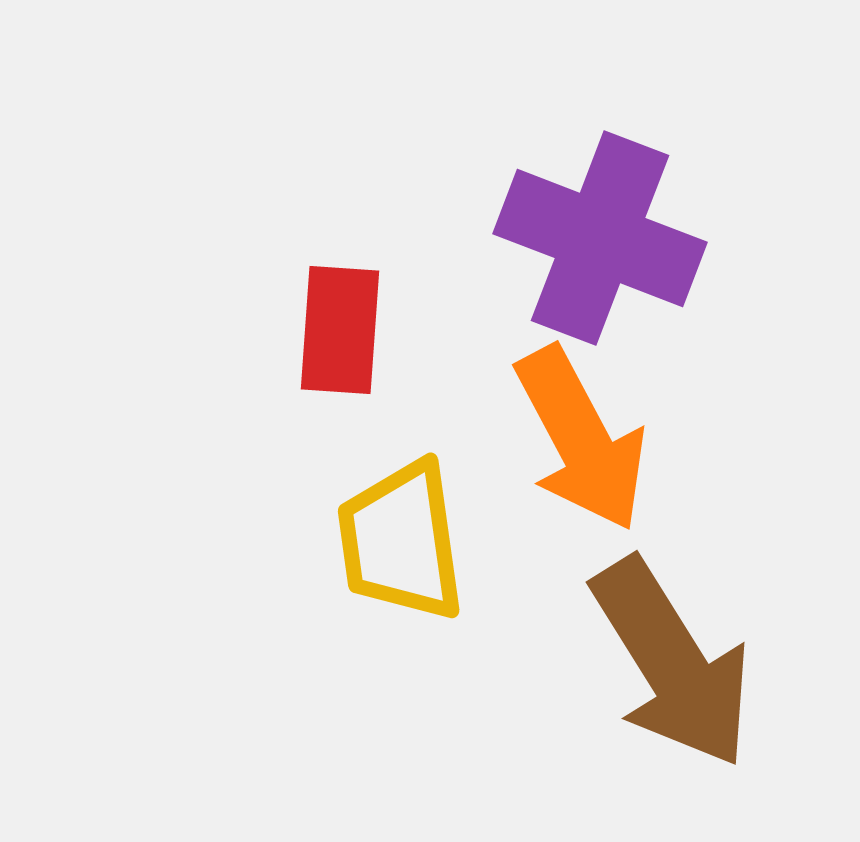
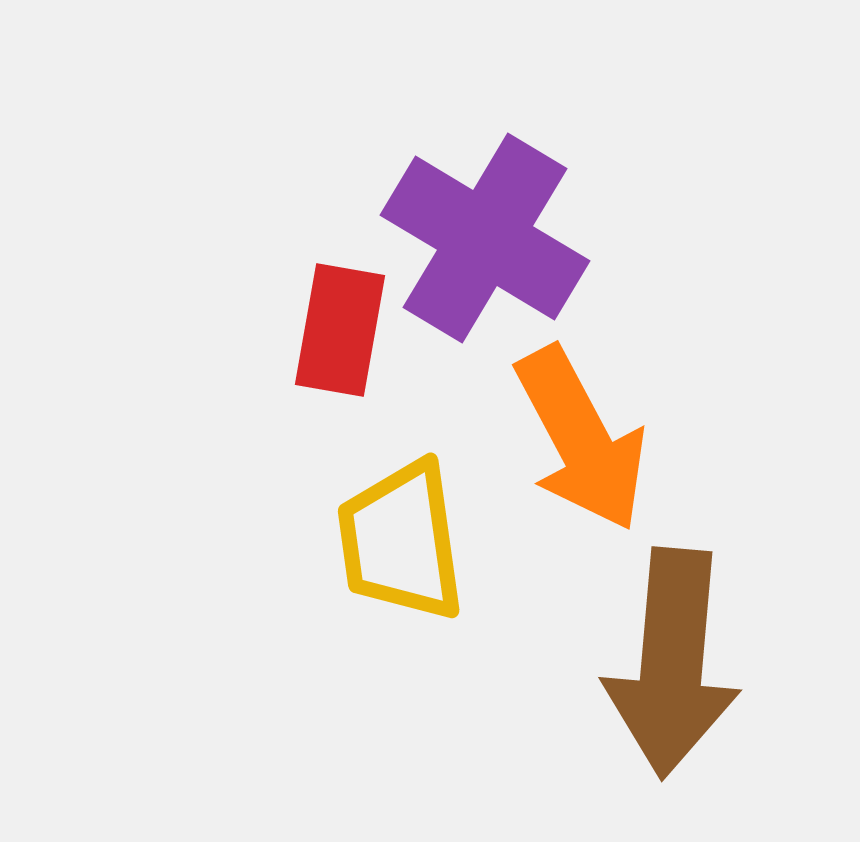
purple cross: moved 115 px left; rotated 10 degrees clockwise
red rectangle: rotated 6 degrees clockwise
brown arrow: rotated 37 degrees clockwise
